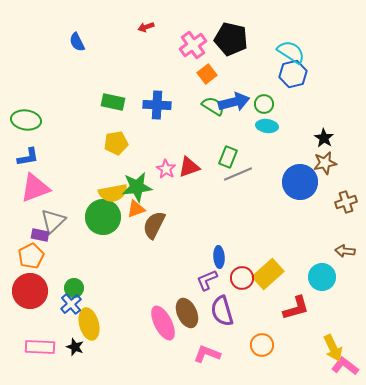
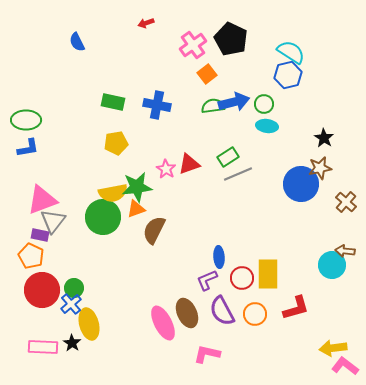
red arrow at (146, 27): moved 4 px up
black pentagon at (231, 39): rotated 12 degrees clockwise
blue hexagon at (293, 74): moved 5 px left, 1 px down
blue cross at (157, 105): rotated 8 degrees clockwise
green semicircle at (213, 106): rotated 40 degrees counterclockwise
green ellipse at (26, 120): rotated 8 degrees counterclockwise
blue L-shape at (28, 157): moved 9 px up
green rectangle at (228, 157): rotated 35 degrees clockwise
brown star at (325, 163): moved 5 px left, 5 px down
red triangle at (189, 167): moved 3 px up
blue circle at (300, 182): moved 1 px right, 2 px down
pink triangle at (35, 188): moved 7 px right, 12 px down
brown cross at (346, 202): rotated 30 degrees counterclockwise
gray triangle at (53, 221): rotated 8 degrees counterclockwise
brown semicircle at (154, 225): moved 5 px down
orange pentagon at (31, 256): rotated 20 degrees counterclockwise
yellow rectangle at (268, 274): rotated 48 degrees counterclockwise
cyan circle at (322, 277): moved 10 px right, 12 px up
red circle at (30, 291): moved 12 px right, 1 px up
purple semicircle at (222, 311): rotated 12 degrees counterclockwise
orange circle at (262, 345): moved 7 px left, 31 px up
pink rectangle at (40, 347): moved 3 px right
black star at (75, 347): moved 3 px left, 4 px up; rotated 12 degrees clockwise
yellow arrow at (333, 348): rotated 108 degrees clockwise
pink L-shape at (207, 354): rotated 8 degrees counterclockwise
